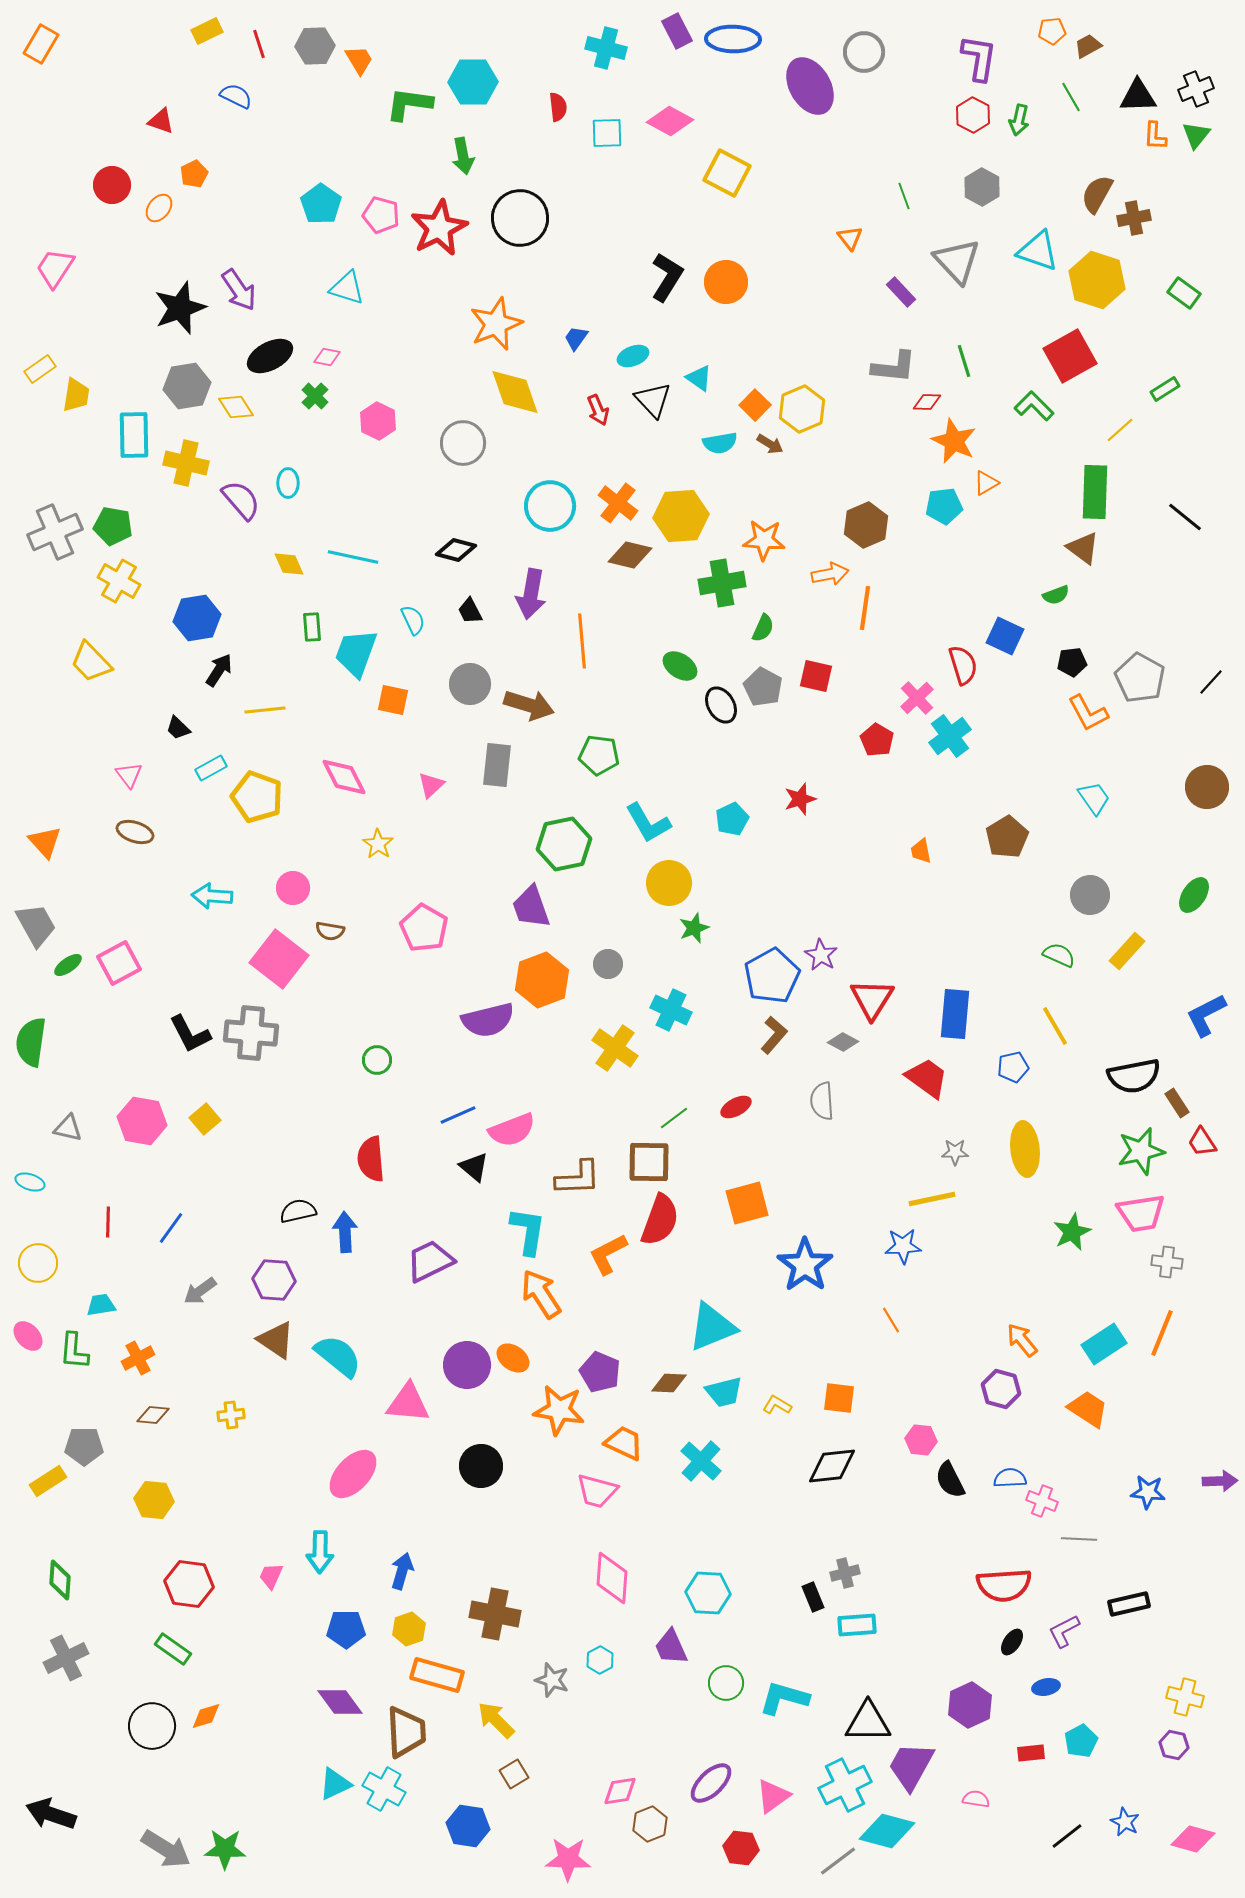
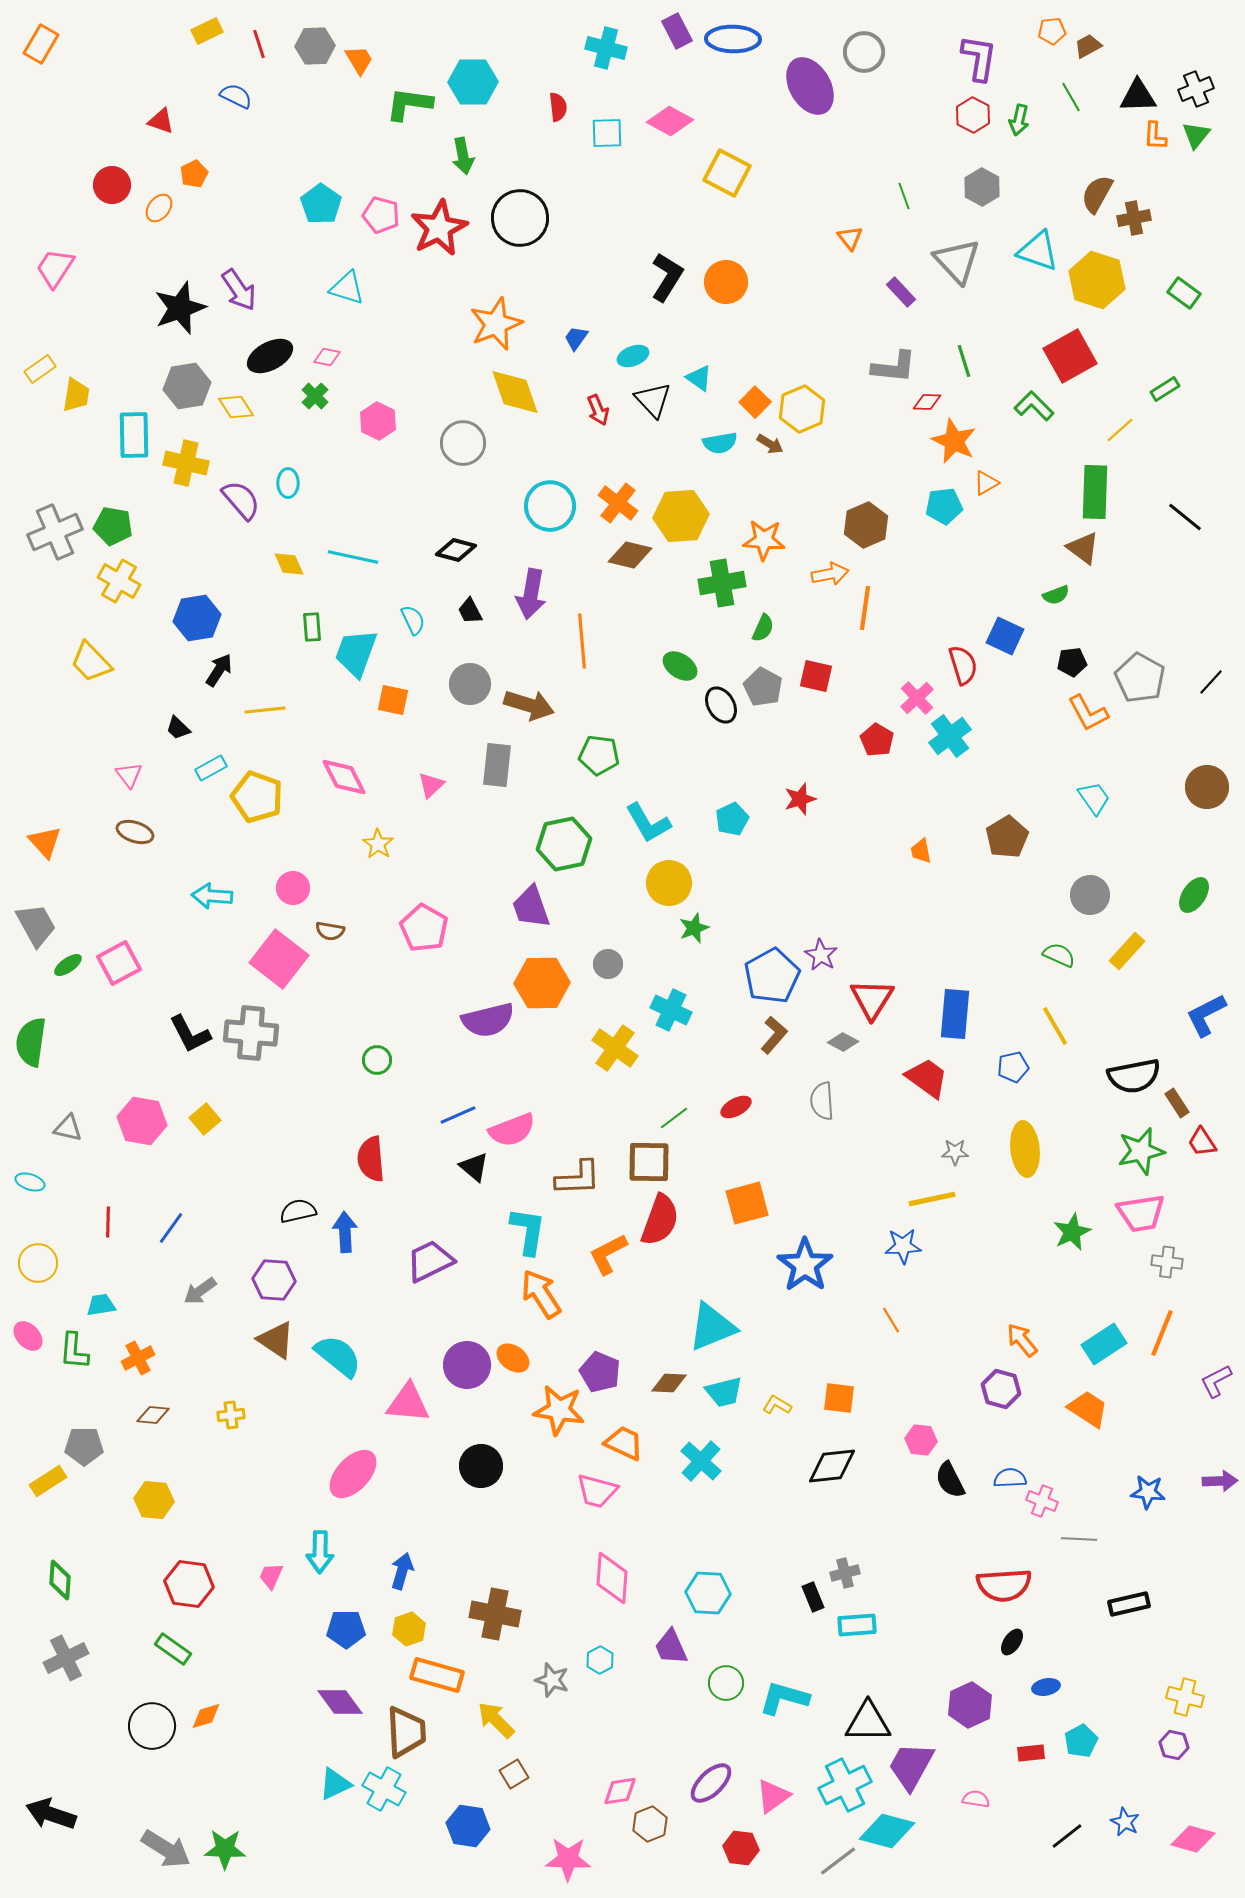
orange square at (755, 405): moved 3 px up
orange hexagon at (542, 980): moved 3 px down; rotated 20 degrees clockwise
purple L-shape at (1064, 1631): moved 152 px right, 250 px up
